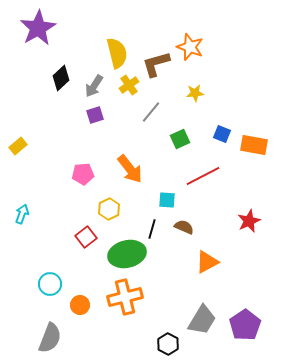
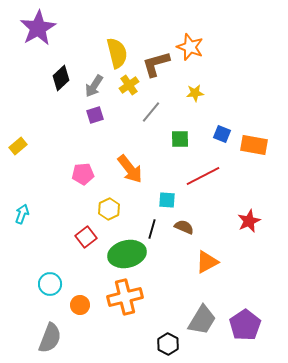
green square: rotated 24 degrees clockwise
